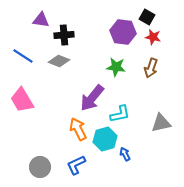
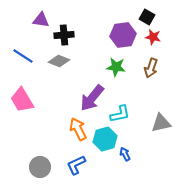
purple hexagon: moved 3 px down; rotated 15 degrees counterclockwise
